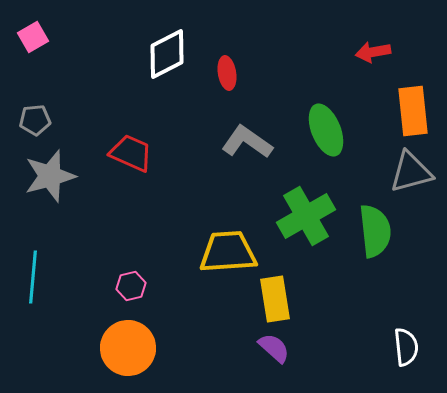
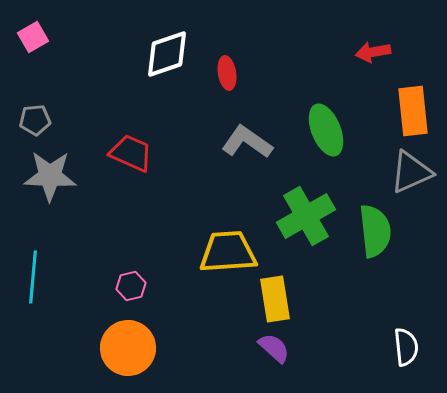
white diamond: rotated 8 degrees clockwise
gray triangle: rotated 9 degrees counterclockwise
gray star: rotated 18 degrees clockwise
